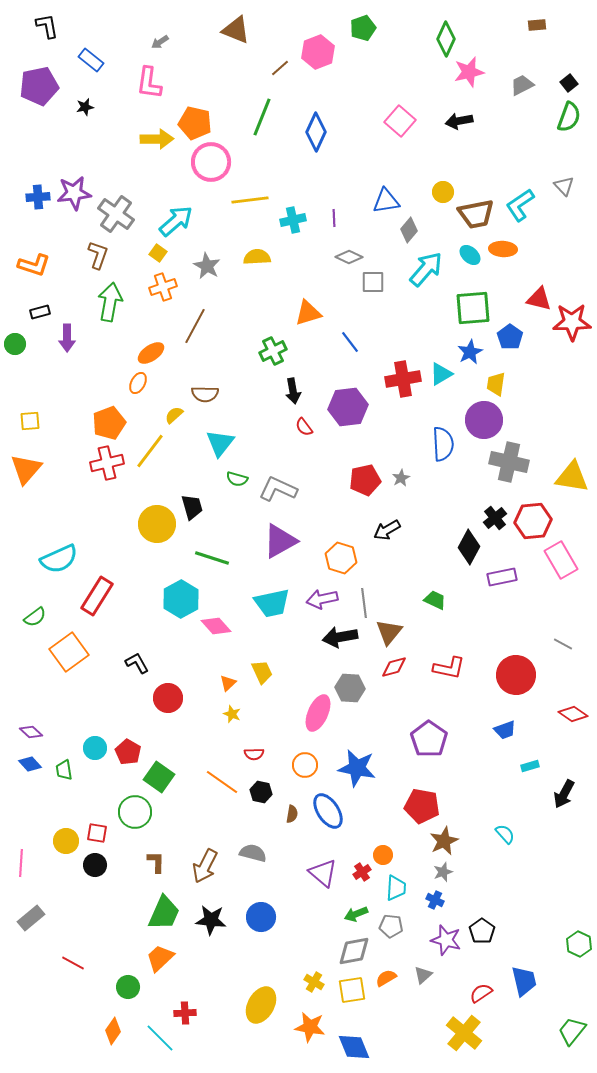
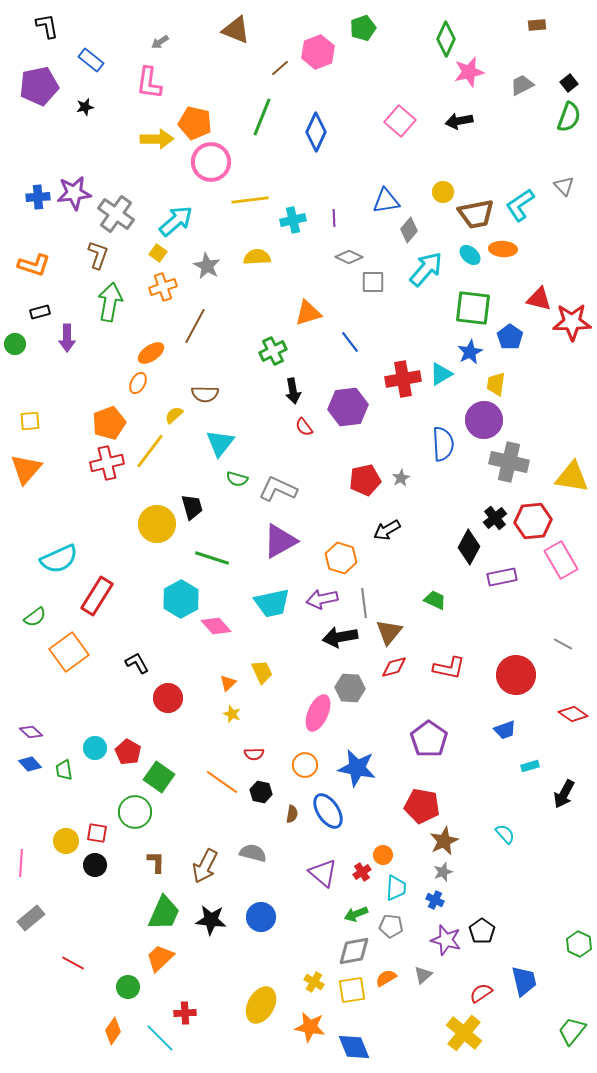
green square at (473, 308): rotated 12 degrees clockwise
